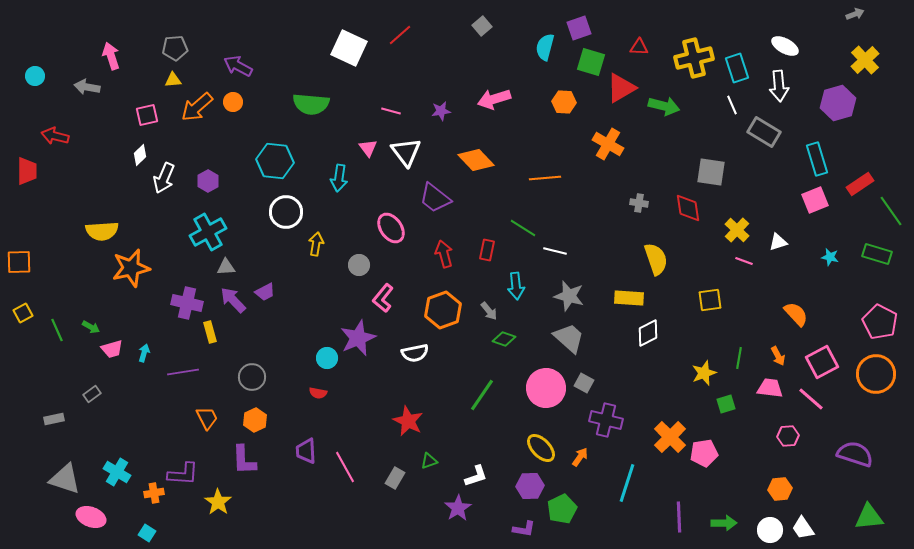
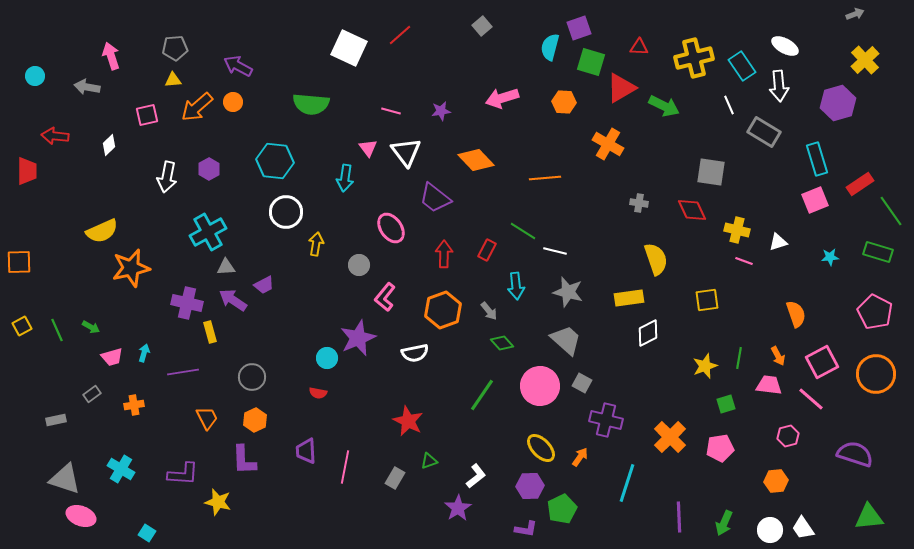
cyan semicircle at (545, 47): moved 5 px right
cyan rectangle at (737, 68): moved 5 px right, 2 px up; rotated 16 degrees counterclockwise
pink arrow at (494, 99): moved 8 px right, 1 px up
white line at (732, 105): moved 3 px left
green arrow at (664, 106): rotated 12 degrees clockwise
red arrow at (55, 136): rotated 8 degrees counterclockwise
white diamond at (140, 155): moved 31 px left, 10 px up
white arrow at (164, 178): moved 3 px right, 1 px up; rotated 12 degrees counterclockwise
cyan arrow at (339, 178): moved 6 px right
purple hexagon at (208, 181): moved 1 px right, 12 px up
red diamond at (688, 208): moved 4 px right, 2 px down; rotated 16 degrees counterclockwise
green line at (523, 228): moved 3 px down
yellow cross at (737, 230): rotated 30 degrees counterclockwise
yellow semicircle at (102, 231): rotated 20 degrees counterclockwise
red rectangle at (487, 250): rotated 15 degrees clockwise
red arrow at (444, 254): rotated 16 degrees clockwise
green rectangle at (877, 254): moved 1 px right, 2 px up
cyan star at (830, 257): rotated 18 degrees counterclockwise
purple trapezoid at (265, 292): moved 1 px left, 7 px up
gray star at (569, 296): moved 1 px left, 4 px up
pink L-shape at (383, 298): moved 2 px right, 1 px up
yellow rectangle at (629, 298): rotated 12 degrees counterclockwise
purple arrow at (233, 300): rotated 12 degrees counterclockwise
yellow square at (710, 300): moved 3 px left
yellow square at (23, 313): moved 1 px left, 13 px down
orange semicircle at (796, 314): rotated 24 degrees clockwise
pink pentagon at (880, 322): moved 5 px left, 10 px up
gray trapezoid at (569, 338): moved 3 px left, 2 px down
green diamond at (504, 339): moved 2 px left, 4 px down; rotated 30 degrees clockwise
pink trapezoid at (112, 349): moved 8 px down
yellow star at (704, 373): moved 1 px right, 7 px up
gray square at (584, 383): moved 2 px left
pink circle at (546, 388): moved 6 px left, 2 px up
pink trapezoid at (770, 388): moved 1 px left, 3 px up
gray rectangle at (54, 419): moved 2 px right, 1 px down
pink hexagon at (788, 436): rotated 10 degrees counterclockwise
pink pentagon at (704, 453): moved 16 px right, 5 px up
pink line at (345, 467): rotated 40 degrees clockwise
cyan cross at (117, 472): moved 4 px right, 3 px up
white L-shape at (476, 476): rotated 20 degrees counterclockwise
orange hexagon at (780, 489): moved 4 px left, 8 px up
orange cross at (154, 493): moved 20 px left, 88 px up
yellow star at (218, 502): rotated 20 degrees counterclockwise
pink ellipse at (91, 517): moved 10 px left, 1 px up
green arrow at (724, 523): rotated 115 degrees clockwise
purple L-shape at (524, 529): moved 2 px right
